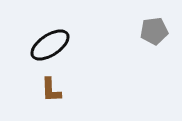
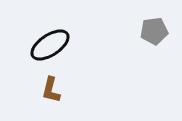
brown L-shape: rotated 16 degrees clockwise
